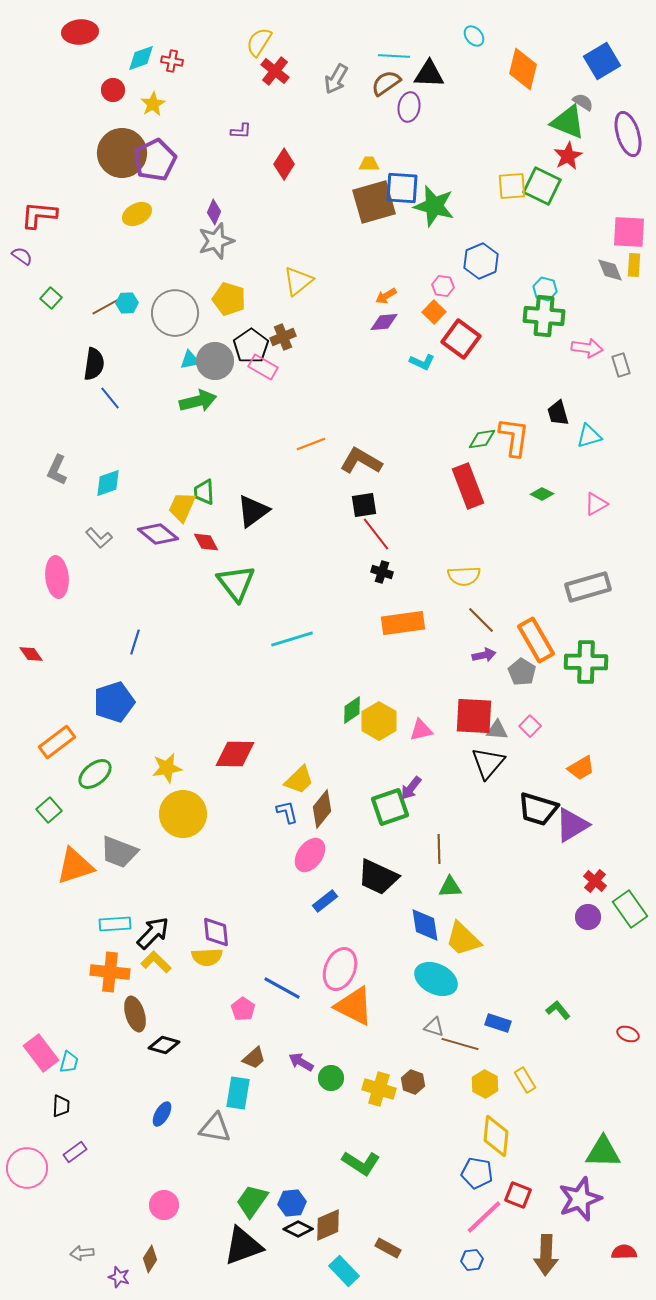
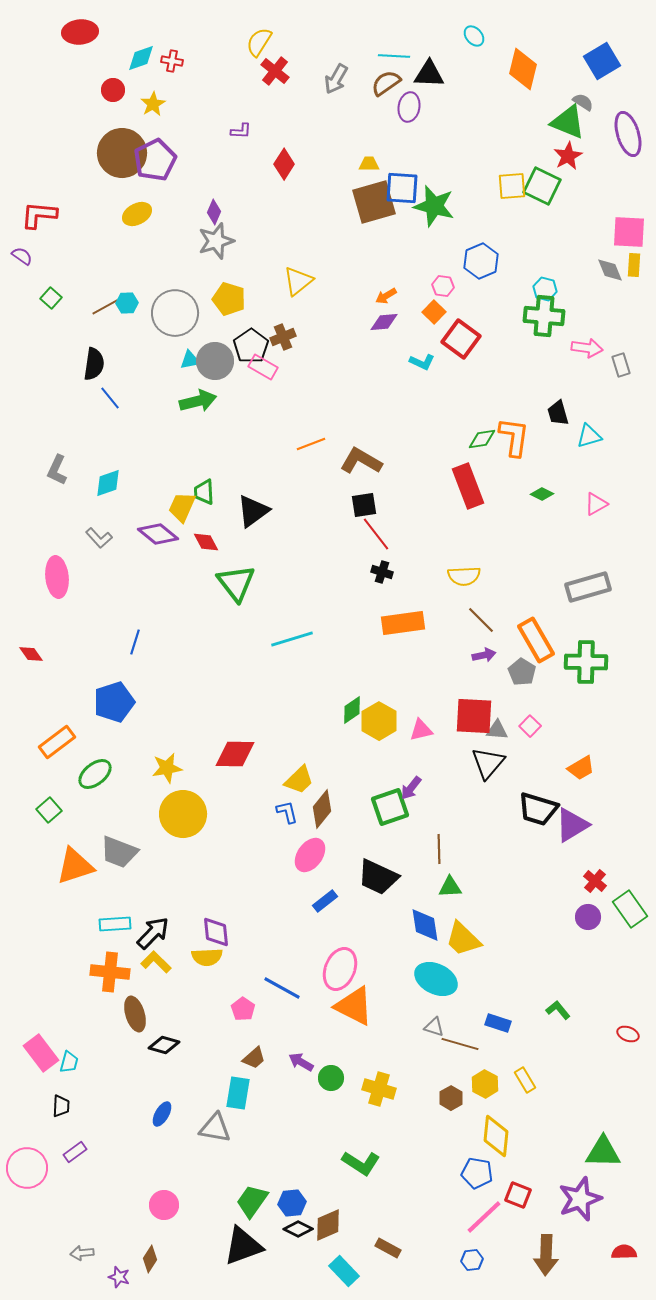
brown hexagon at (413, 1082): moved 38 px right, 16 px down; rotated 10 degrees clockwise
